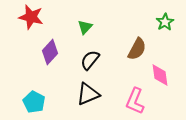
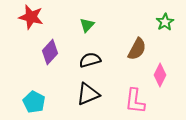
green triangle: moved 2 px right, 2 px up
black semicircle: rotated 35 degrees clockwise
pink diamond: rotated 35 degrees clockwise
pink L-shape: rotated 16 degrees counterclockwise
